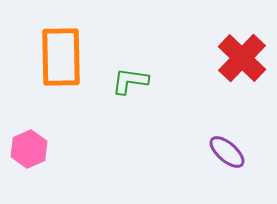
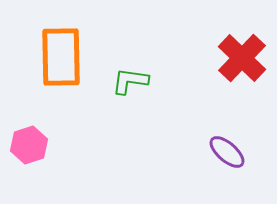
pink hexagon: moved 4 px up; rotated 6 degrees clockwise
